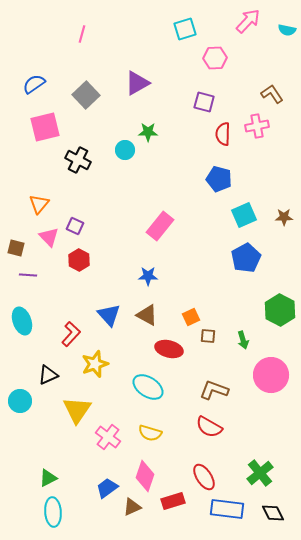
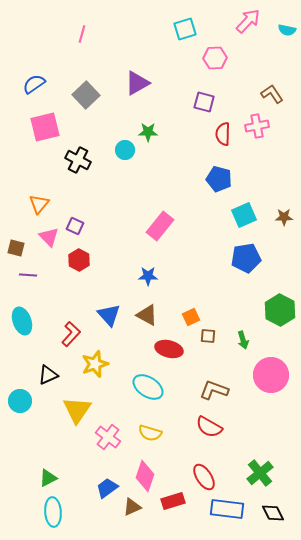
blue pentagon at (246, 258): rotated 20 degrees clockwise
